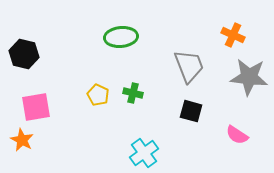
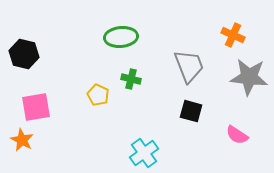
green cross: moved 2 px left, 14 px up
